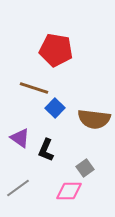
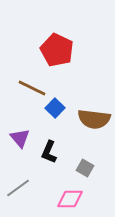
red pentagon: moved 1 px right; rotated 16 degrees clockwise
brown line: moved 2 px left; rotated 8 degrees clockwise
purple triangle: rotated 15 degrees clockwise
black L-shape: moved 3 px right, 2 px down
gray square: rotated 24 degrees counterclockwise
pink diamond: moved 1 px right, 8 px down
